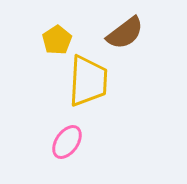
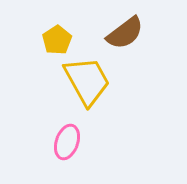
yellow trapezoid: moved 1 px left; rotated 32 degrees counterclockwise
pink ellipse: rotated 16 degrees counterclockwise
